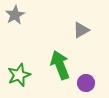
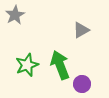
green star: moved 8 px right, 10 px up
purple circle: moved 4 px left, 1 px down
